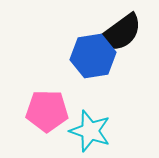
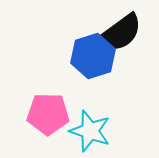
blue hexagon: rotated 9 degrees counterclockwise
pink pentagon: moved 1 px right, 3 px down
